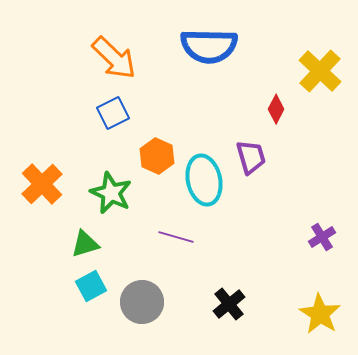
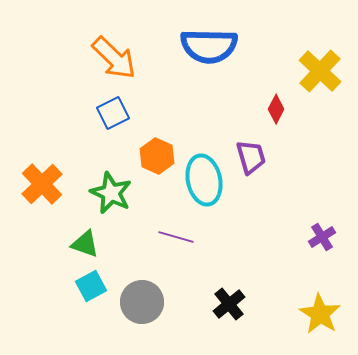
green triangle: rotated 36 degrees clockwise
